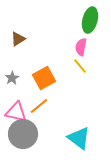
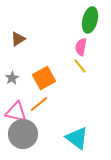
orange line: moved 2 px up
cyan triangle: moved 2 px left
